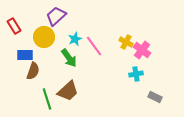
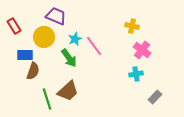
purple trapezoid: rotated 65 degrees clockwise
yellow cross: moved 6 px right, 16 px up; rotated 16 degrees counterclockwise
gray rectangle: rotated 72 degrees counterclockwise
